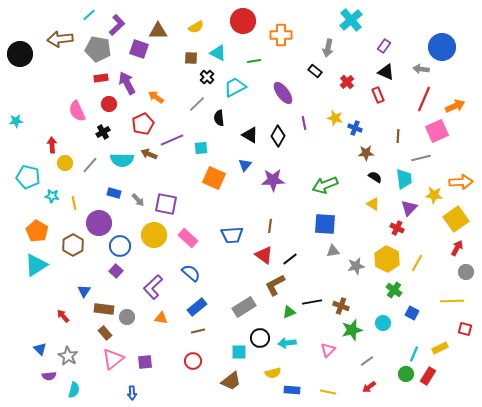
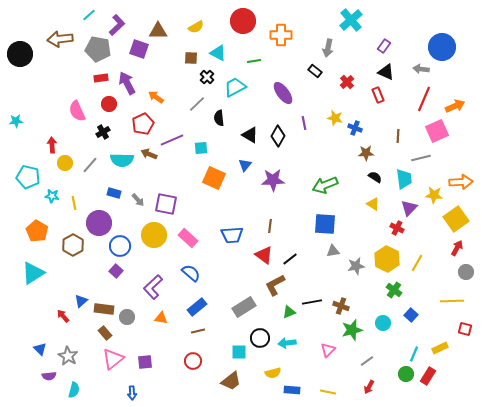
cyan triangle at (36, 265): moved 3 px left, 8 px down
blue triangle at (84, 291): moved 3 px left, 10 px down; rotated 16 degrees clockwise
blue square at (412, 313): moved 1 px left, 2 px down; rotated 16 degrees clockwise
red arrow at (369, 387): rotated 24 degrees counterclockwise
